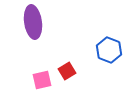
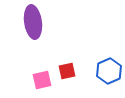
blue hexagon: moved 21 px down; rotated 15 degrees clockwise
red square: rotated 18 degrees clockwise
